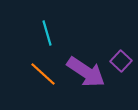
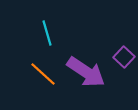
purple square: moved 3 px right, 4 px up
